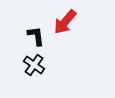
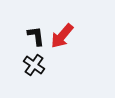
red arrow: moved 3 px left, 14 px down
